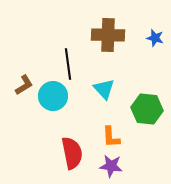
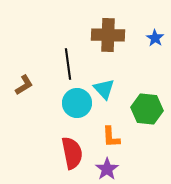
blue star: rotated 18 degrees clockwise
cyan circle: moved 24 px right, 7 px down
purple star: moved 4 px left, 3 px down; rotated 30 degrees clockwise
